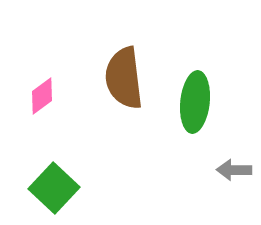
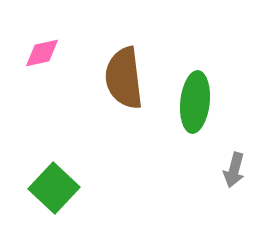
pink diamond: moved 43 px up; rotated 24 degrees clockwise
gray arrow: rotated 76 degrees counterclockwise
